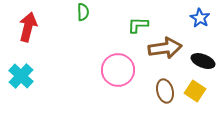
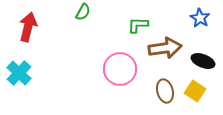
green semicircle: rotated 30 degrees clockwise
pink circle: moved 2 px right, 1 px up
cyan cross: moved 2 px left, 3 px up
